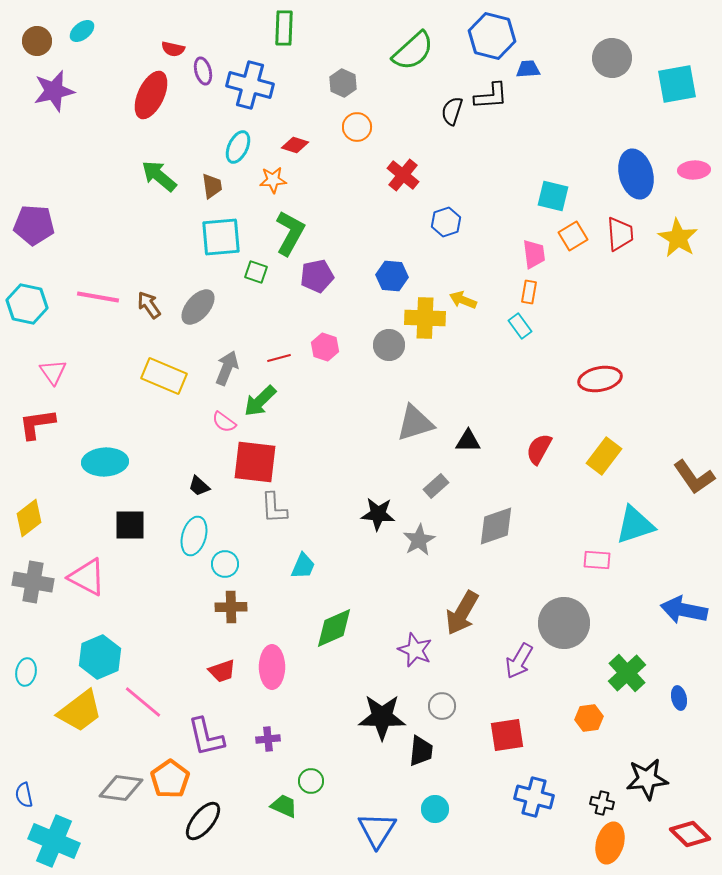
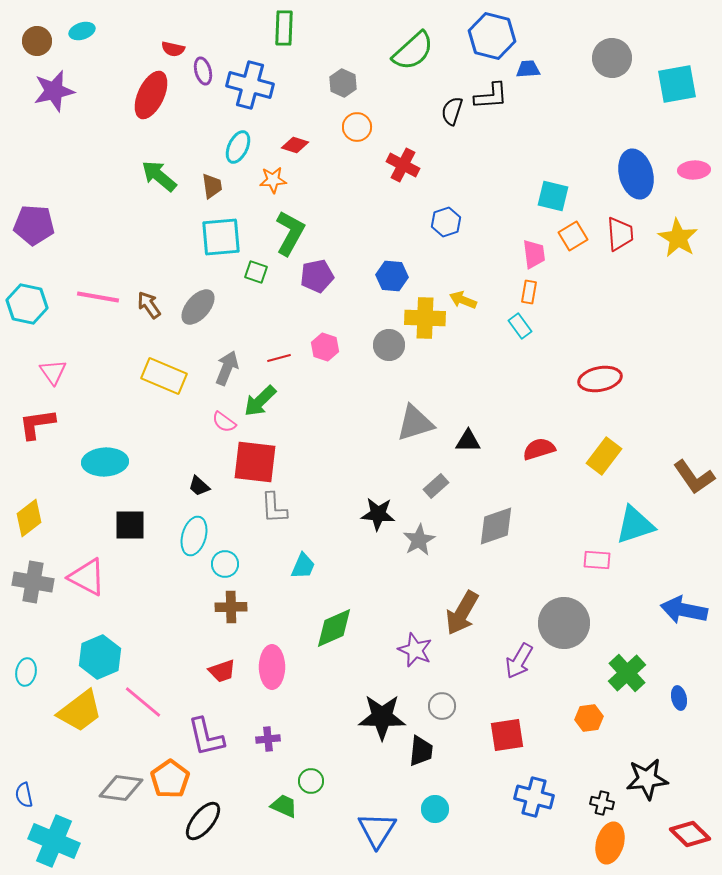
cyan ellipse at (82, 31): rotated 20 degrees clockwise
red cross at (403, 175): moved 10 px up; rotated 12 degrees counterclockwise
red semicircle at (539, 449): rotated 44 degrees clockwise
